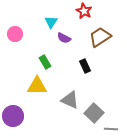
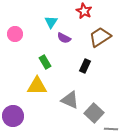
black rectangle: rotated 48 degrees clockwise
